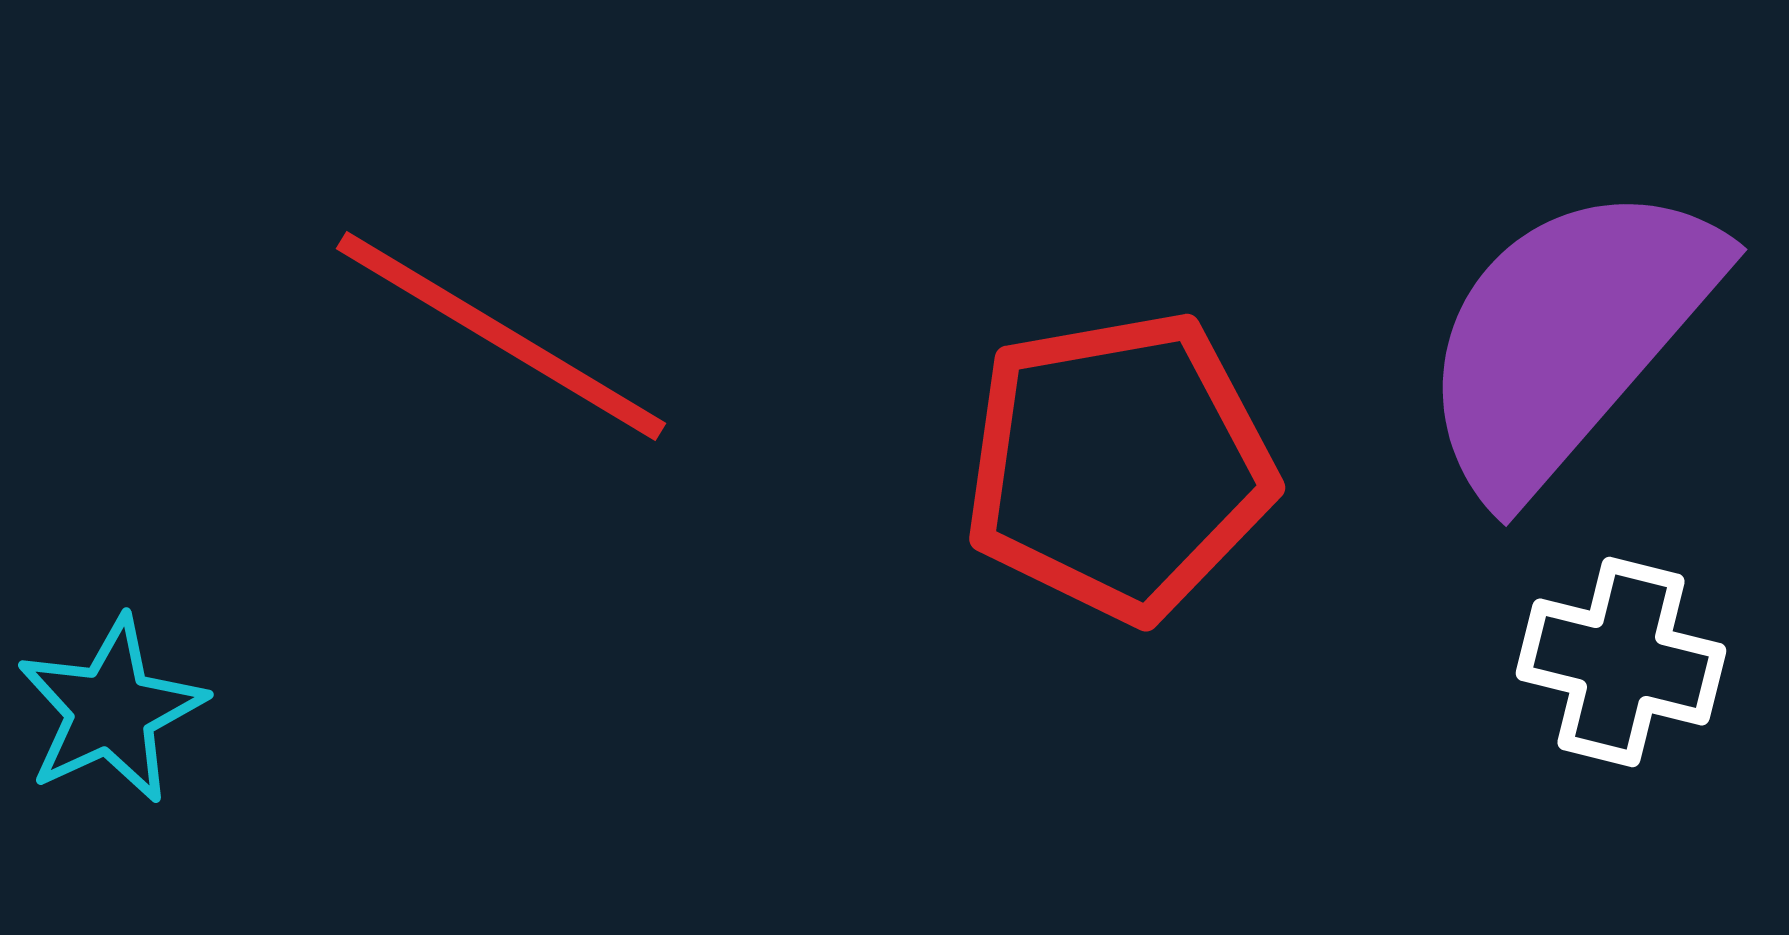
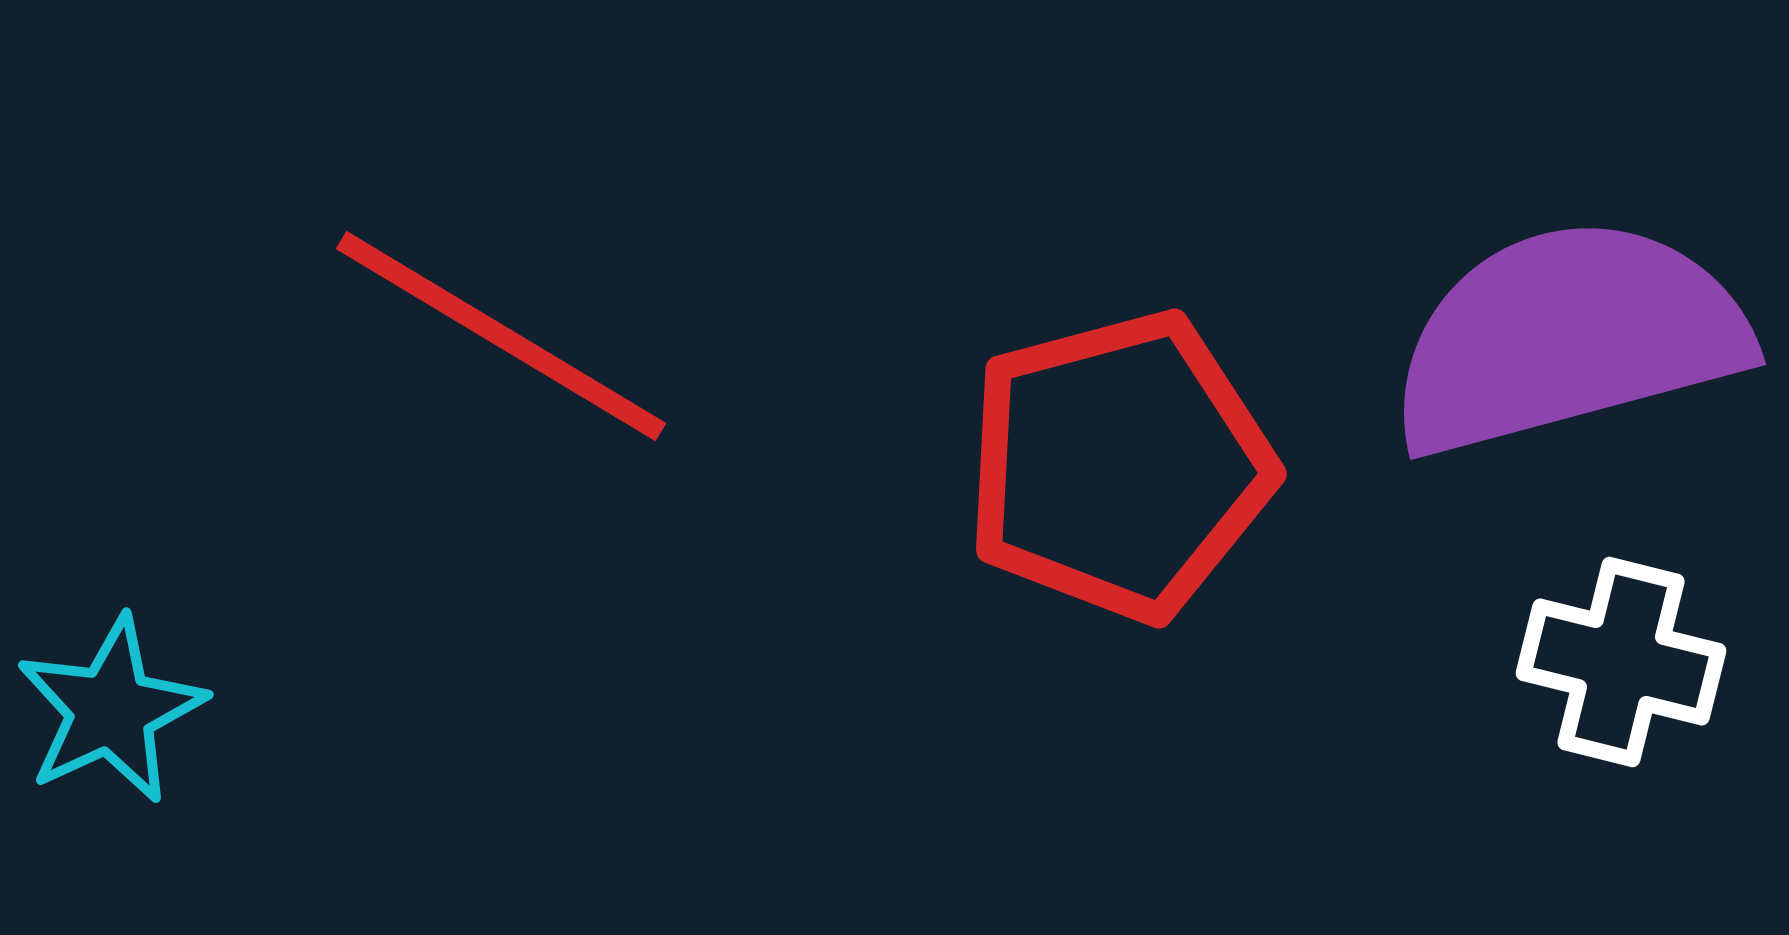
purple semicircle: rotated 34 degrees clockwise
red pentagon: rotated 5 degrees counterclockwise
